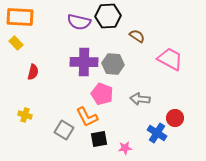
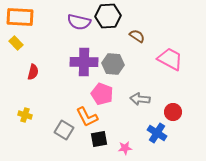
red circle: moved 2 px left, 6 px up
